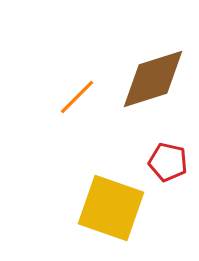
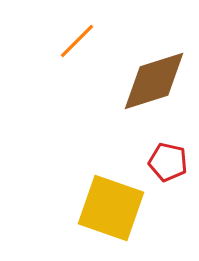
brown diamond: moved 1 px right, 2 px down
orange line: moved 56 px up
